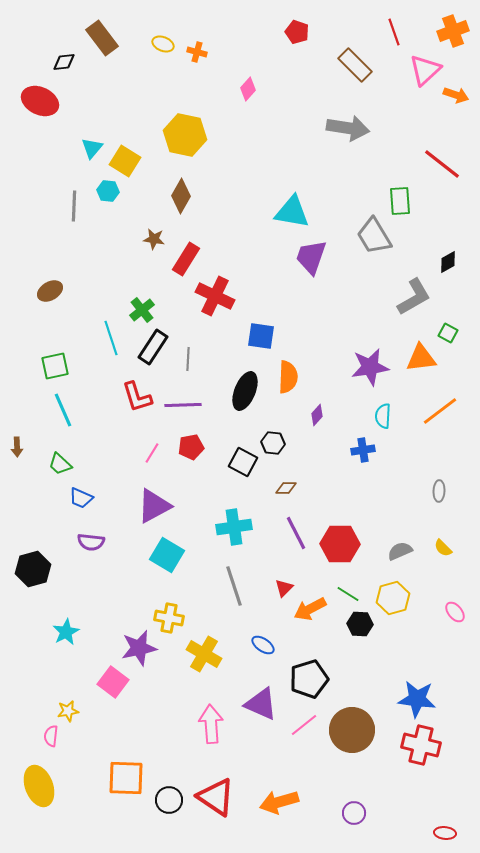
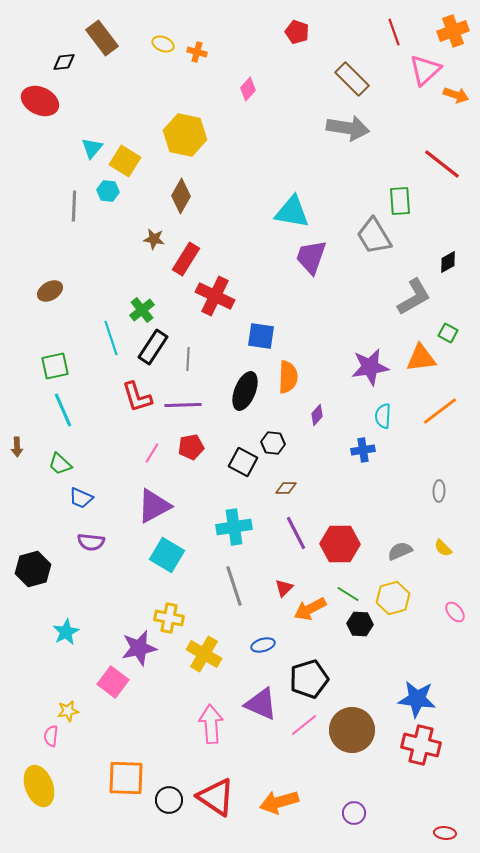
brown rectangle at (355, 65): moved 3 px left, 14 px down
blue ellipse at (263, 645): rotated 50 degrees counterclockwise
